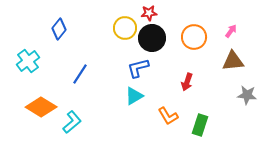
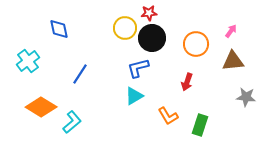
blue diamond: rotated 50 degrees counterclockwise
orange circle: moved 2 px right, 7 px down
gray star: moved 1 px left, 2 px down
